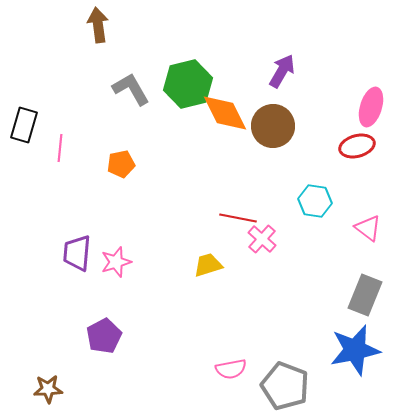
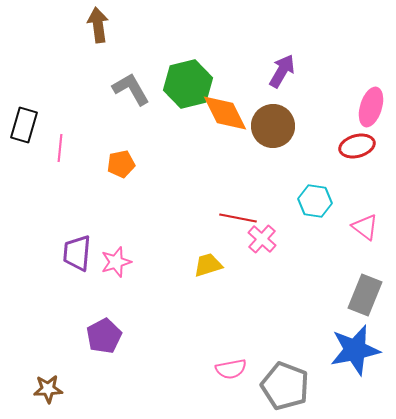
pink triangle: moved 3 px left, 1 px up
